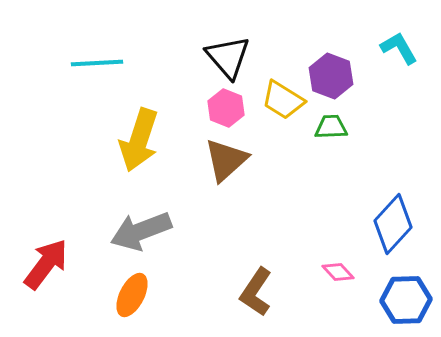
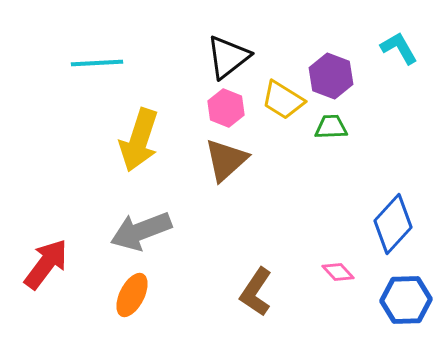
black triangle: rotated 33 degrees clockwise
